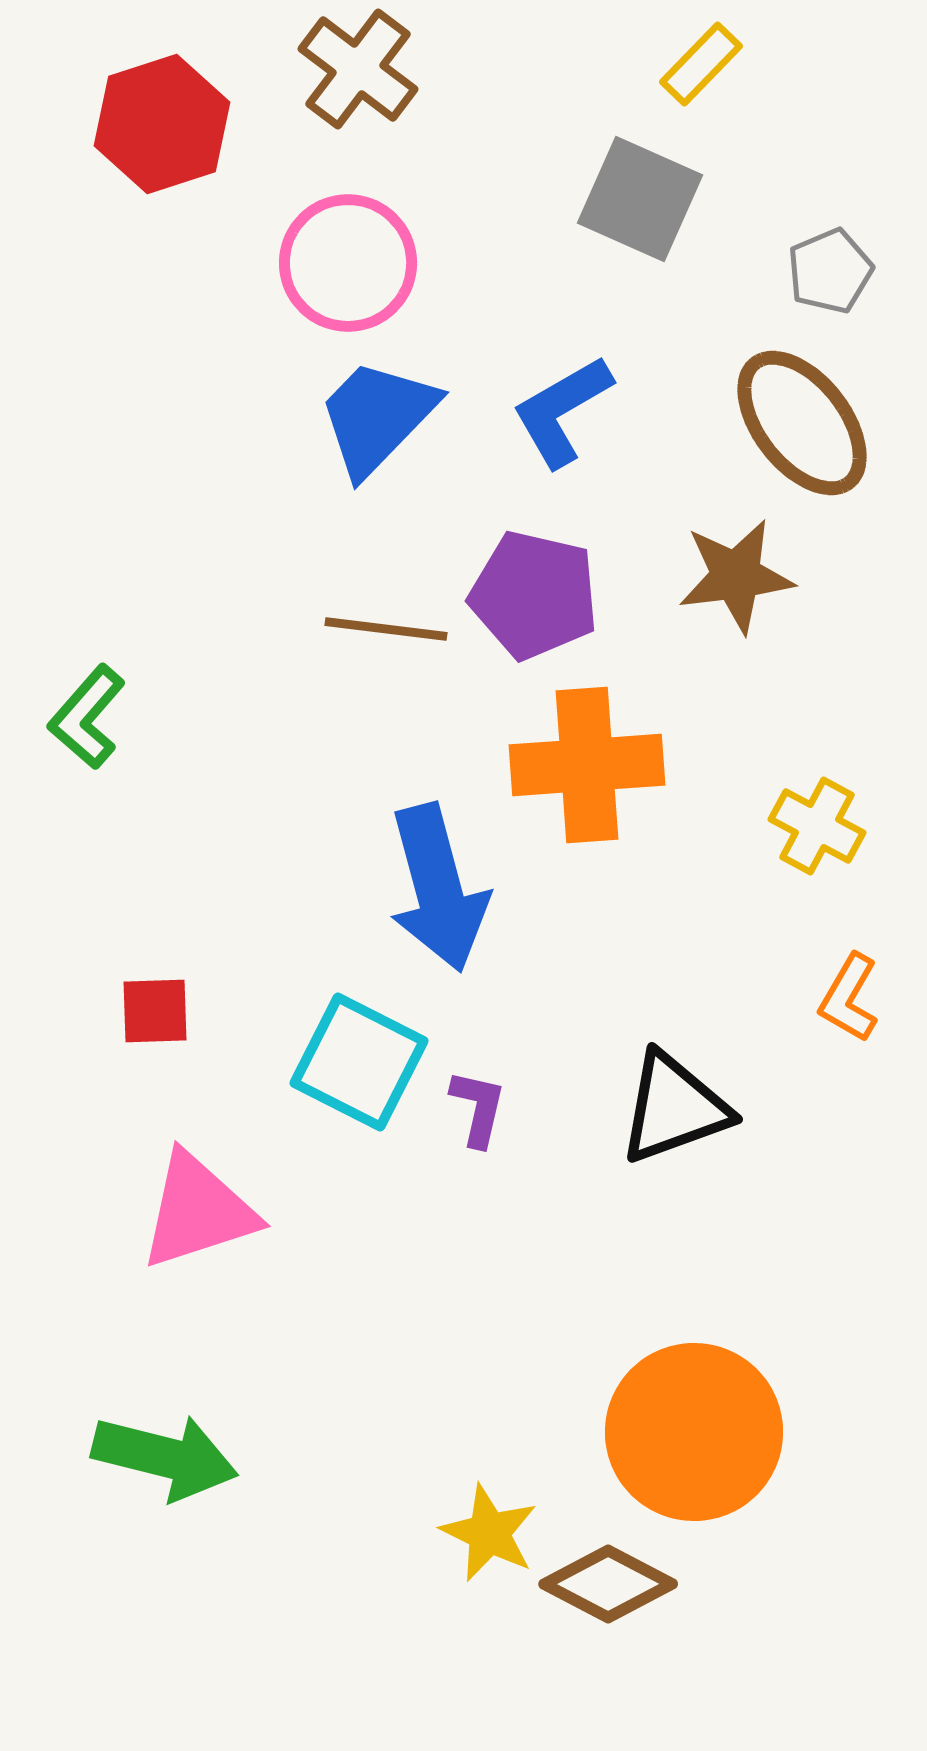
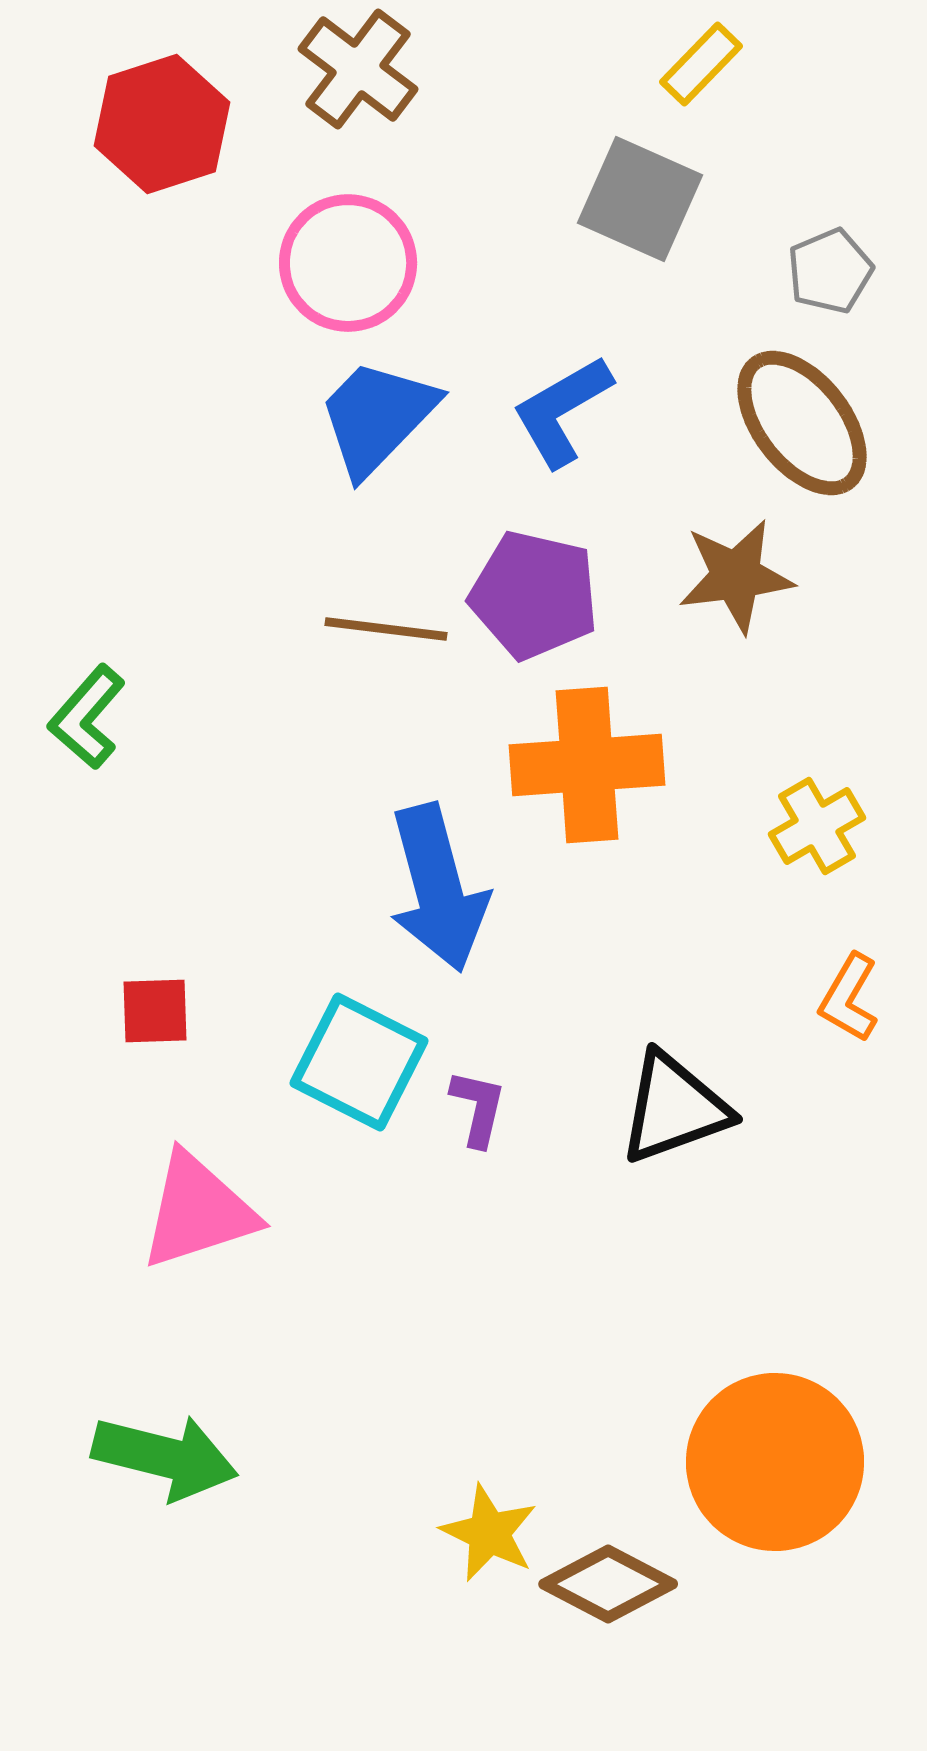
yellow cross: rotated 32 degrees clockwise
orange circle: moved 81 px right, 30 px down
